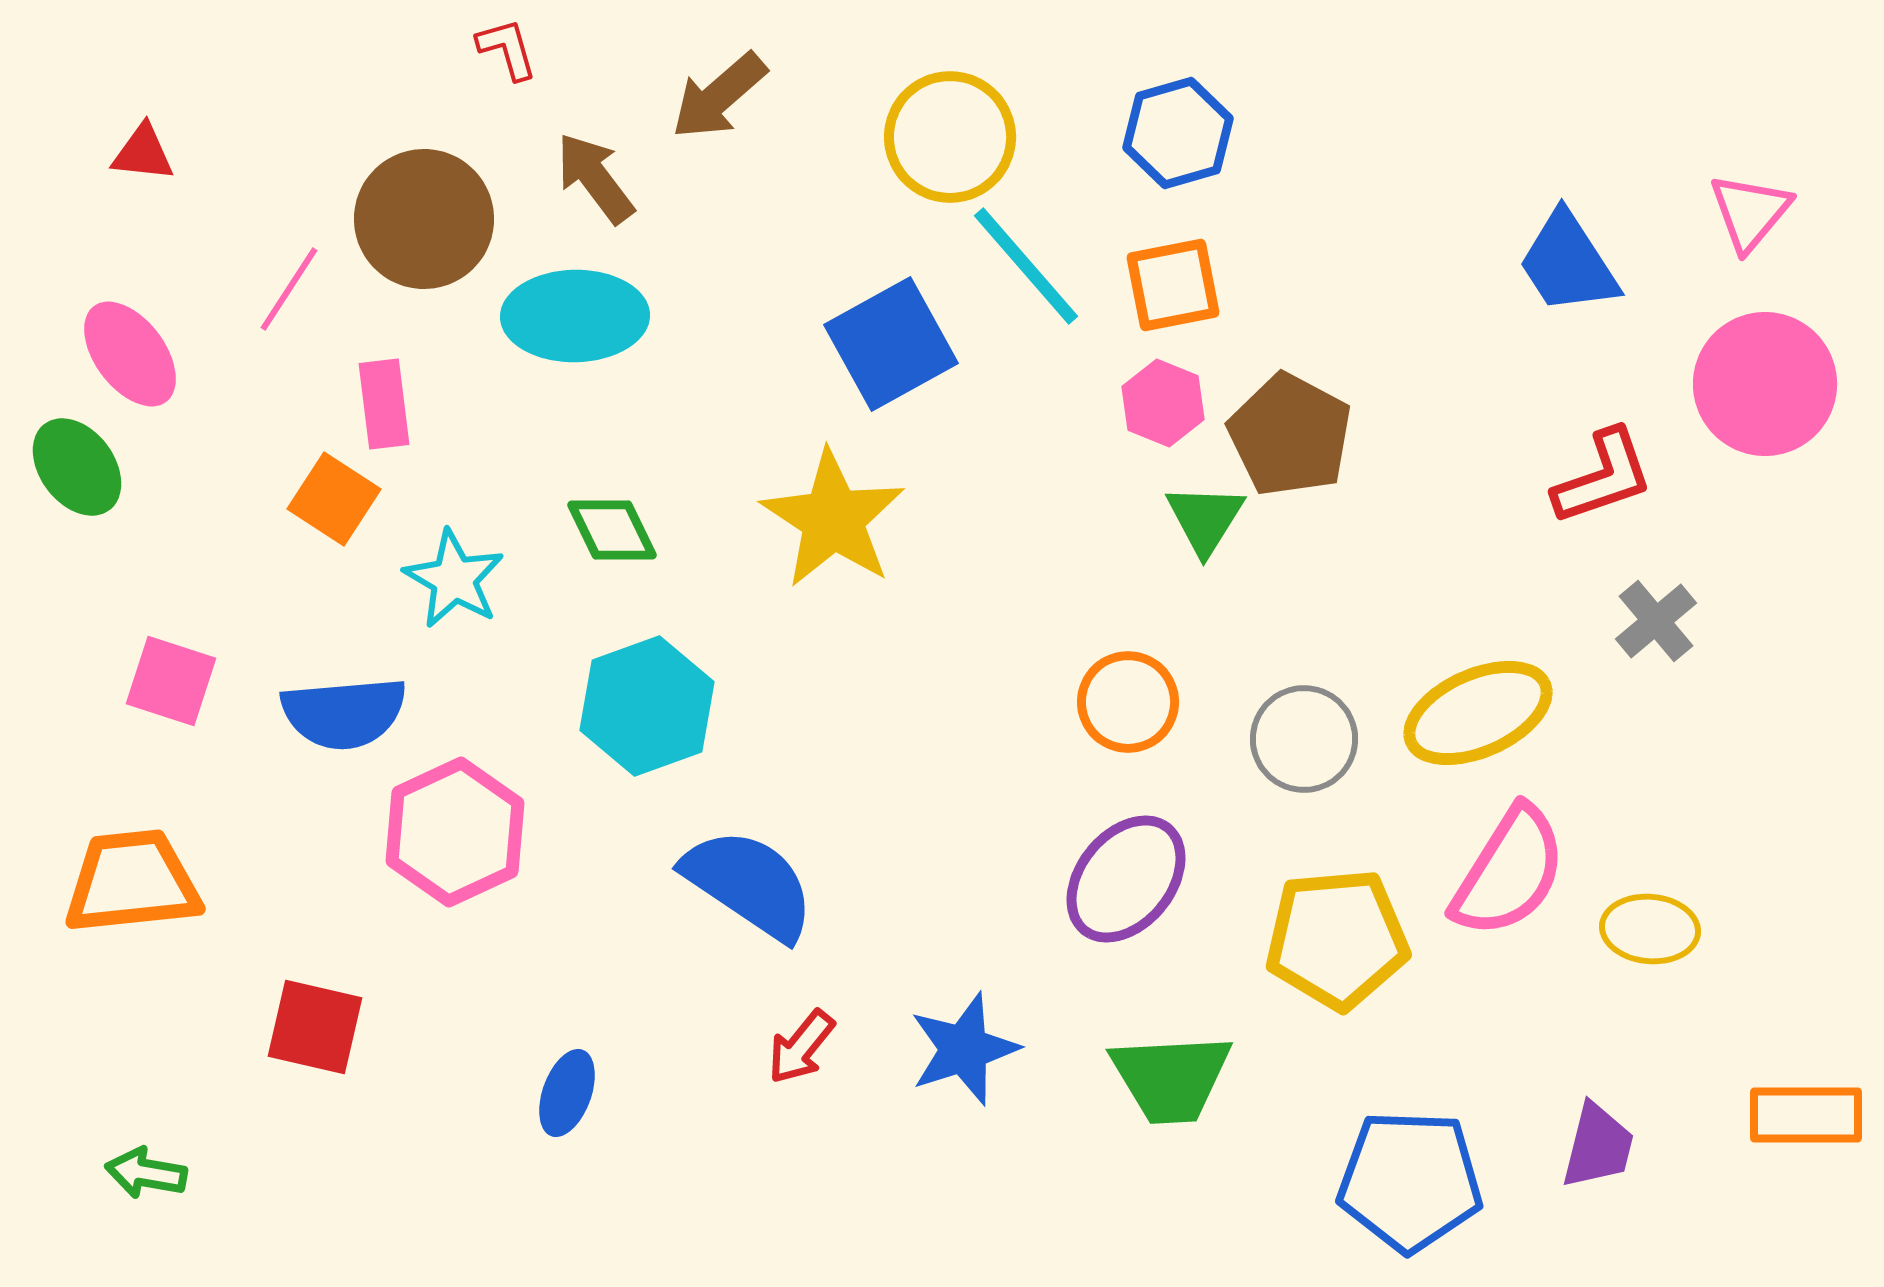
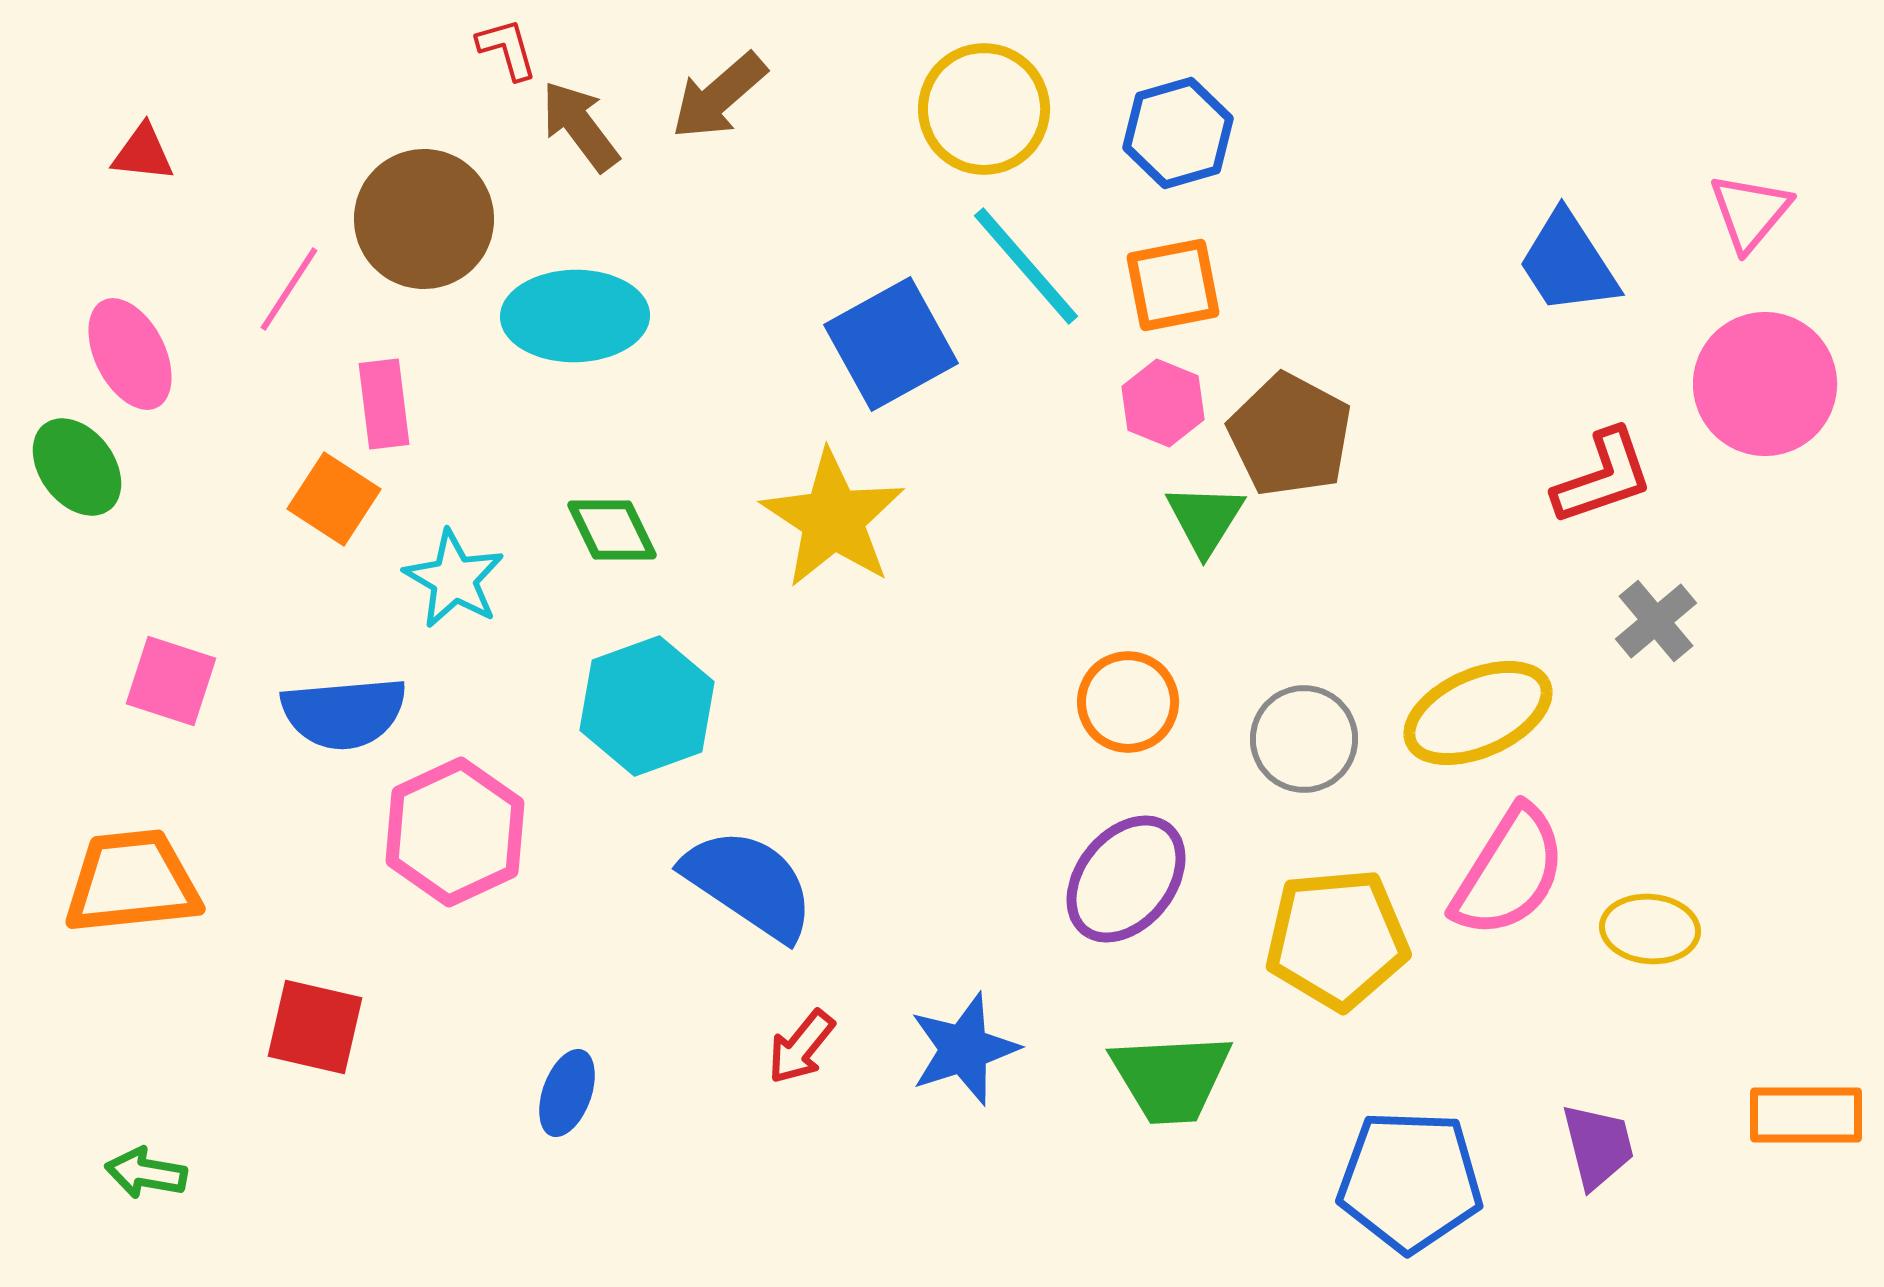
yellow circle at (950, 137): moved 34 px right, 28 px up
brown arrow at (595, 178): moved 15 px left, 52 px up
pink ellipse at (130, 354): rotated 10 degrees clockwise
purple trapezoid at (1598, 1146): rotated 28 degrees counterclockwise
